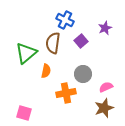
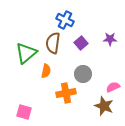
purple star: moved 5 px right, 11 px down; rotated 24 degrees clockwise
purple square: moved 2 px down
pink semicircle: moved 7 px right
brown star: moved 2 px up; rotated 30 degrees counterclockwise
pink square: moved 1 px up
